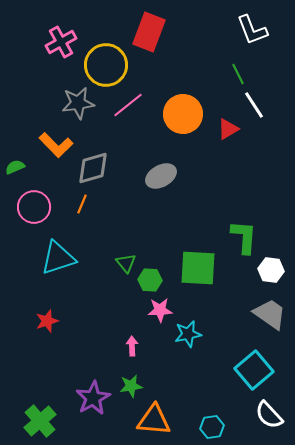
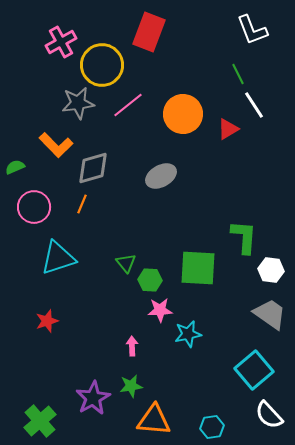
yellow circle: moved 4 px left
